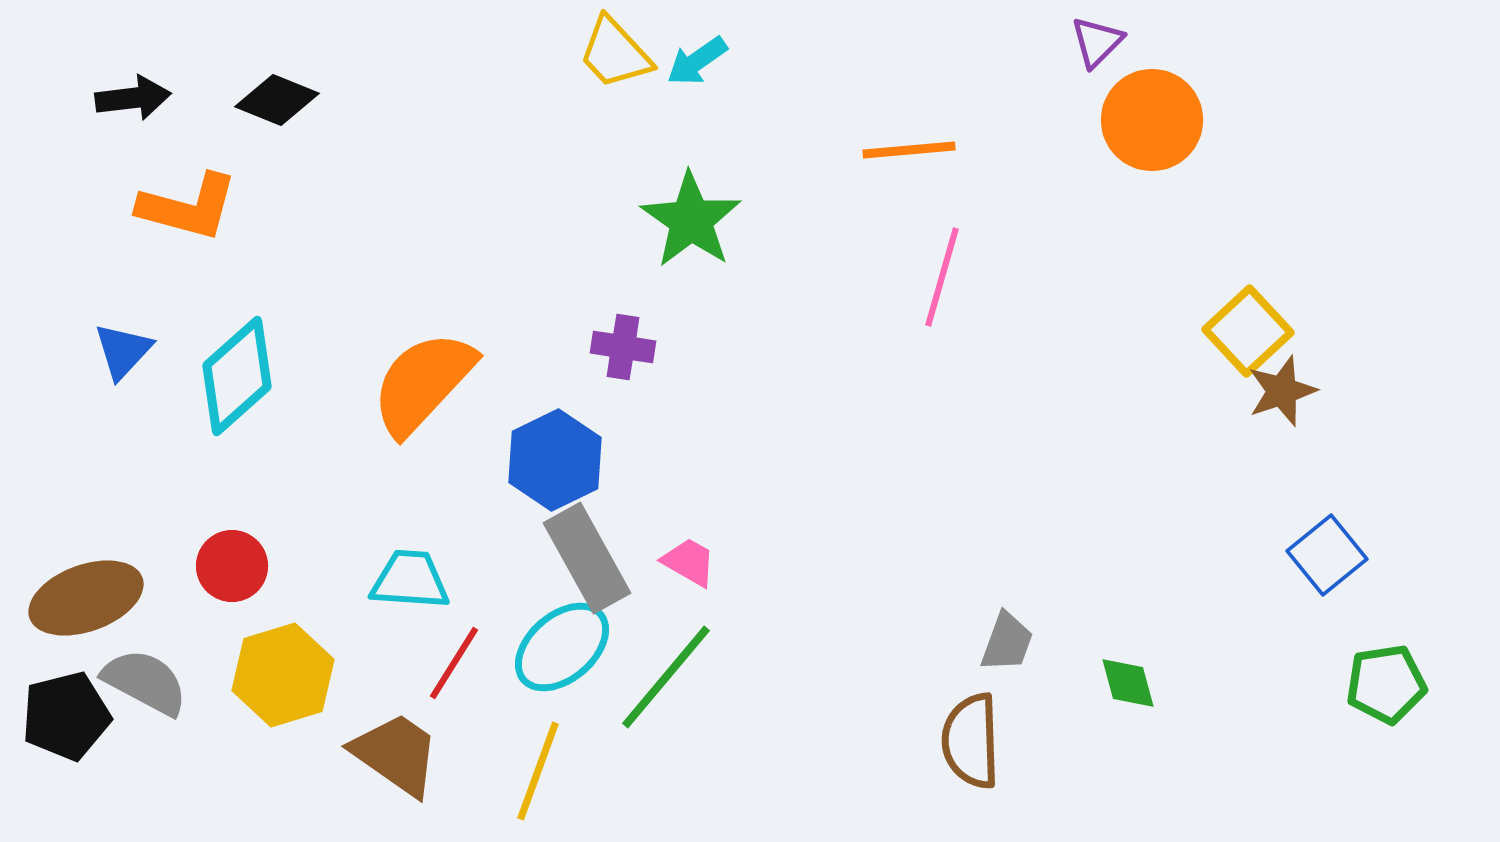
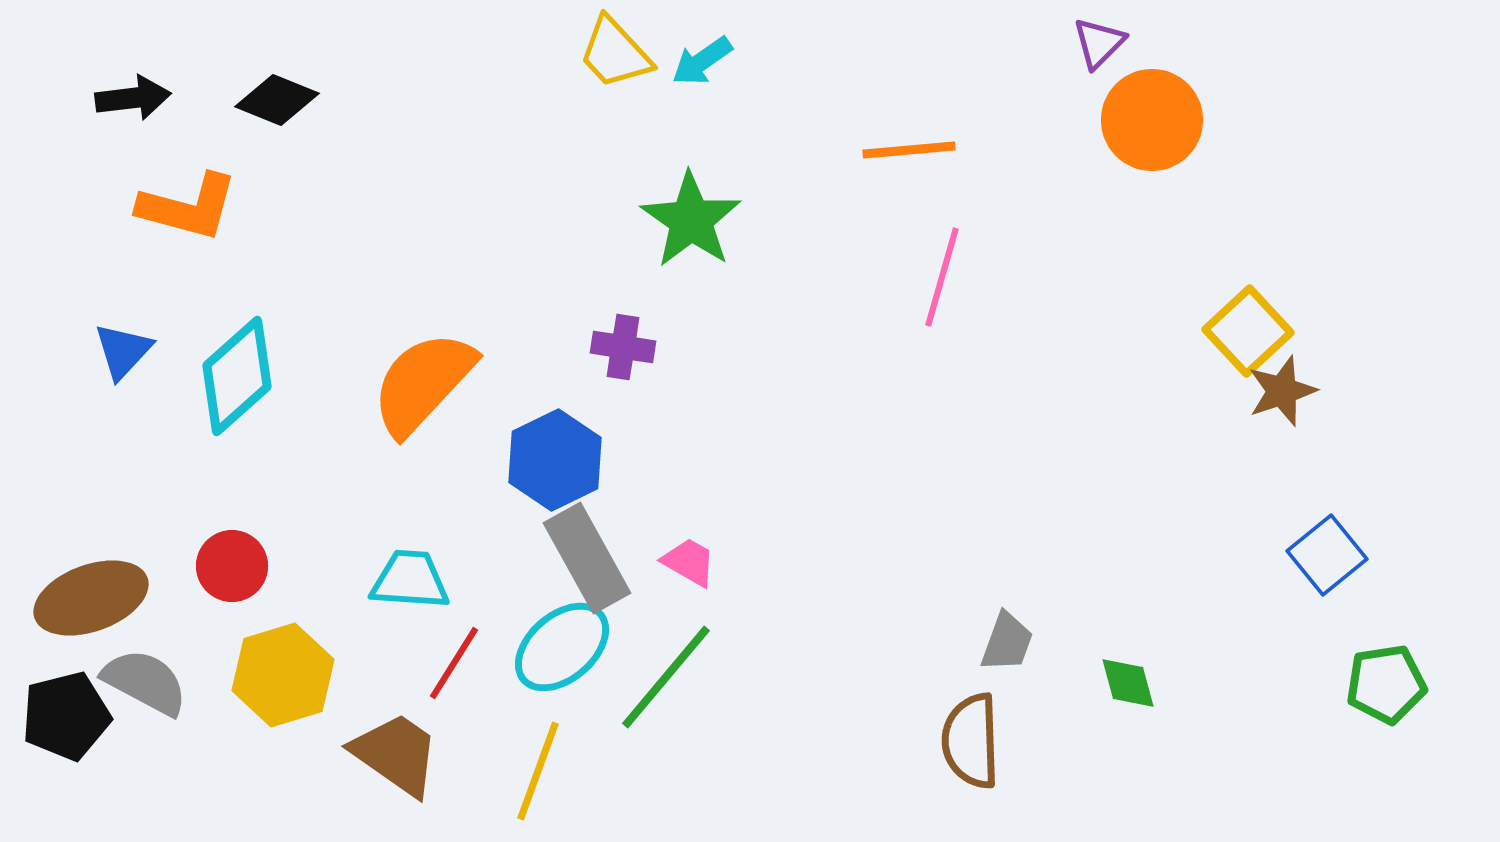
purple triangle: moved 2 px right, 1 px down
cyan arrow: moved 5 px right
brown ellipse: moved 5 px right
